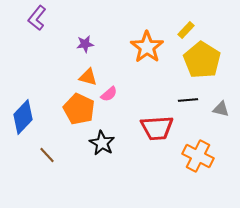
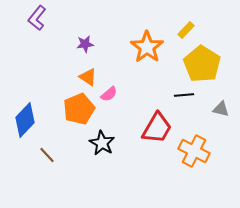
yellow pentagon: moved 4 px down
orange triangle: rotated 18 degrees clockwise
black line: moved 4 px left, 5 px up
orange pentagon: rotated 24 degrees clockwise
blue diamond: moved 2 px right, 3 px down
red trapezoid: rotated 56 degrees counterclockwise
orange cross: moved 4 px left, 5 px up
